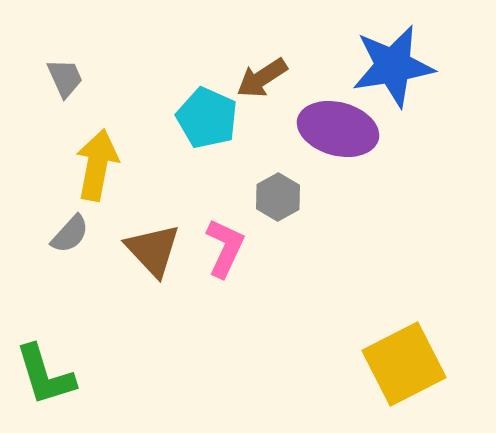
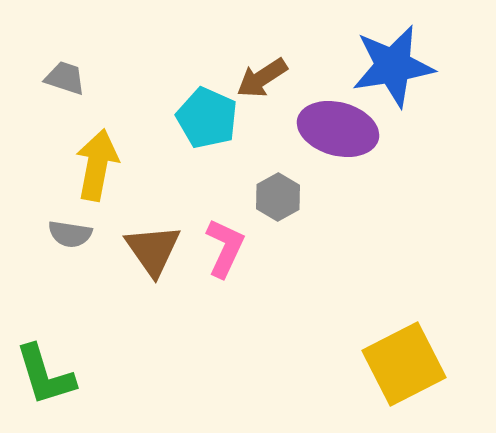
gray trapezoid: rotated 48 degrees counterclockwise
gray semicircle: rotated 57 degrees clockwise
brown triangle: rotated 8 degrees clockwise
